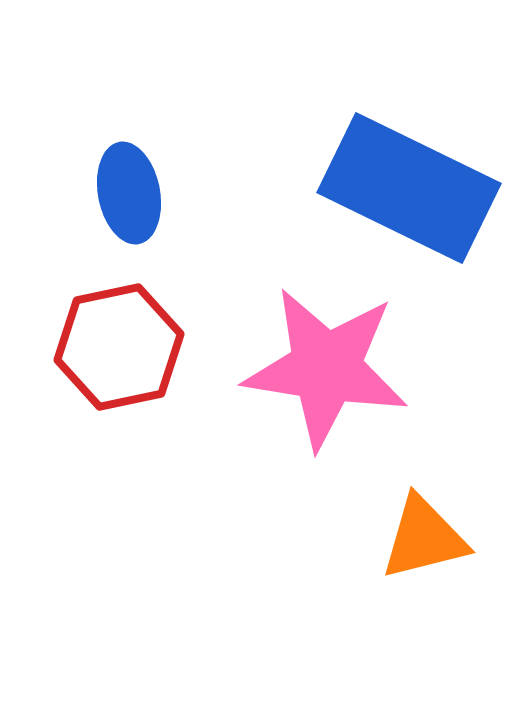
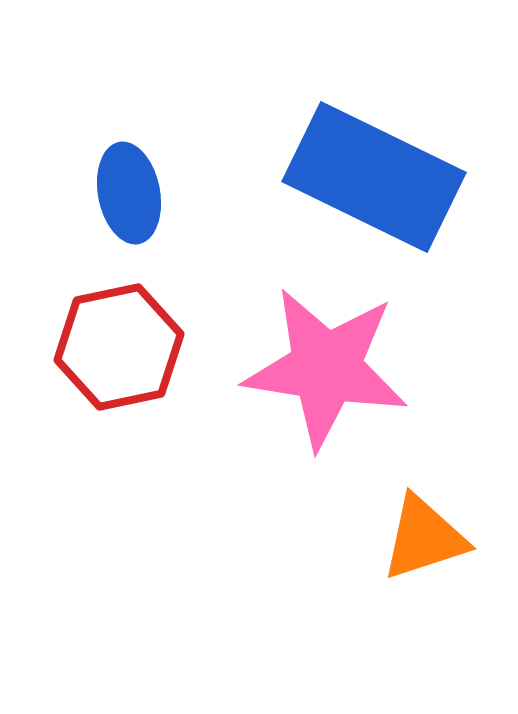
blue rectangle: moved 35 px left, 11 px up
orange triangle: rotated 4 degrees counterclockwise
